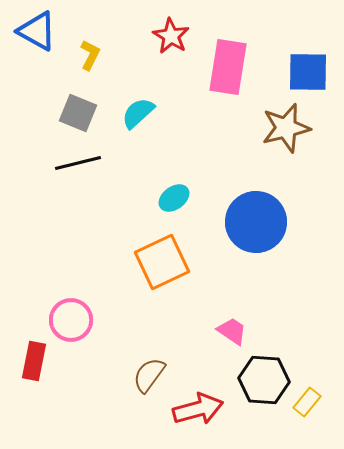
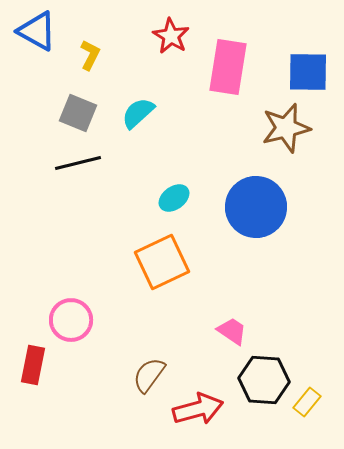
blue circle: moved 15 px up
red rectangle: moved 1 px left, 4 px down
